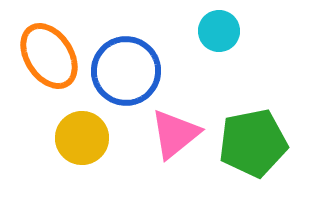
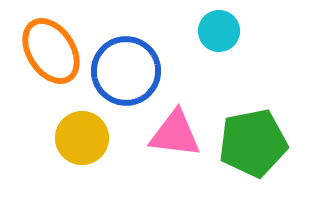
orange ellipse: moved 2 px right, 5 px up
pink triangle: rotated 46 degrees clockwise
